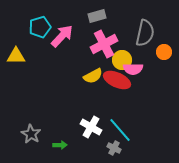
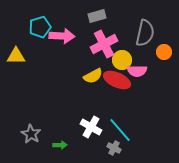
pink arrow: rotated 50 degrees clockwise
pink semicircle: moved 4 px right, 2 px down
